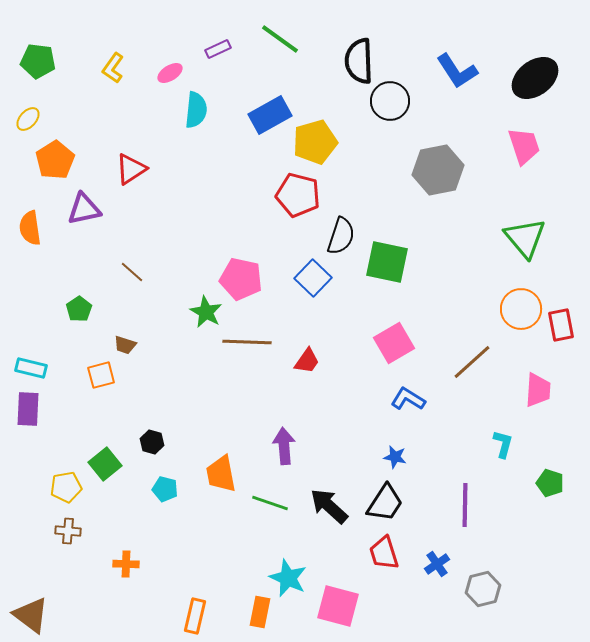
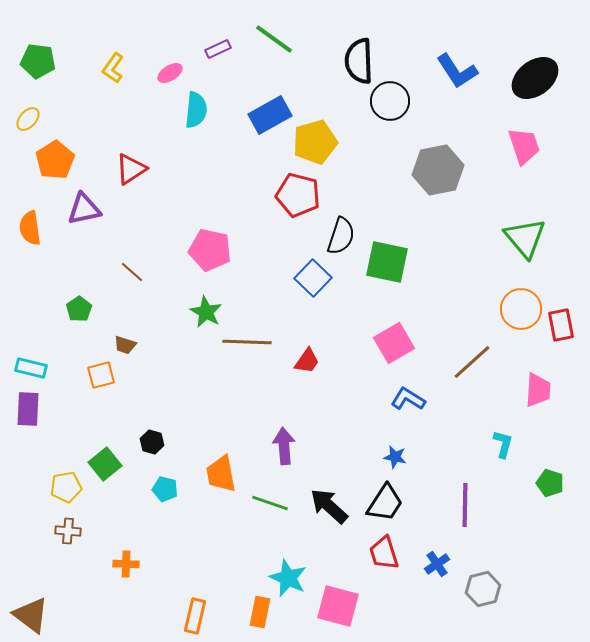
green line at (280, 39): moved 6 px left
pink pentagon at (241, 279): moved 31 px left, 29 px up
